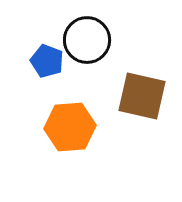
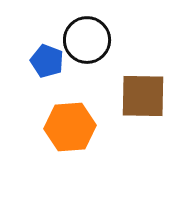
brown square: moved 1 px right; rotated 12 degrees counterclockwise
